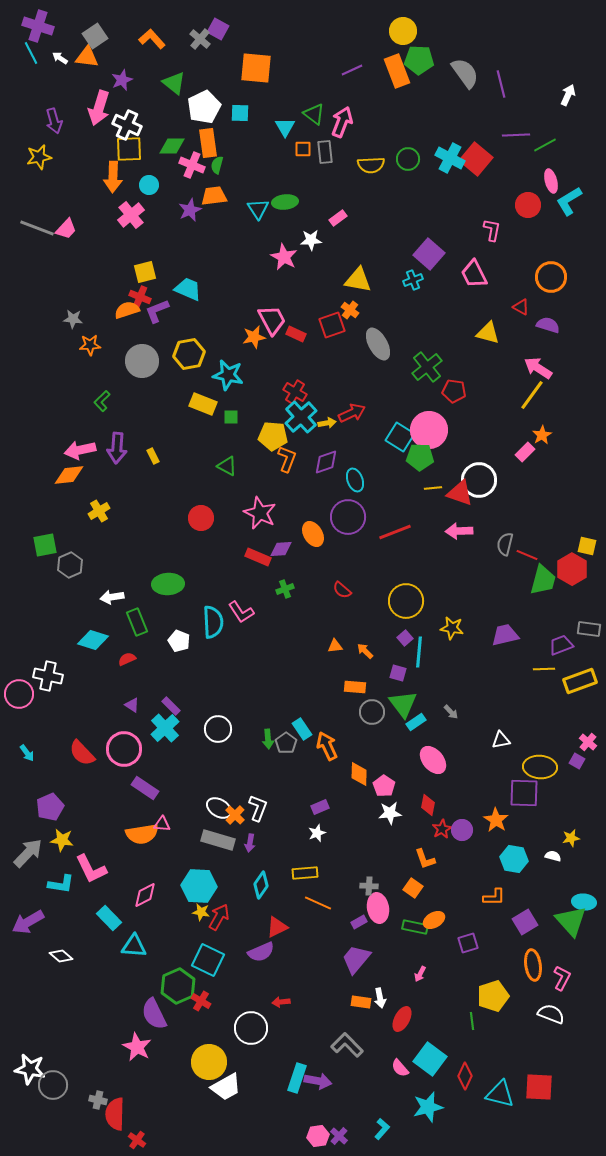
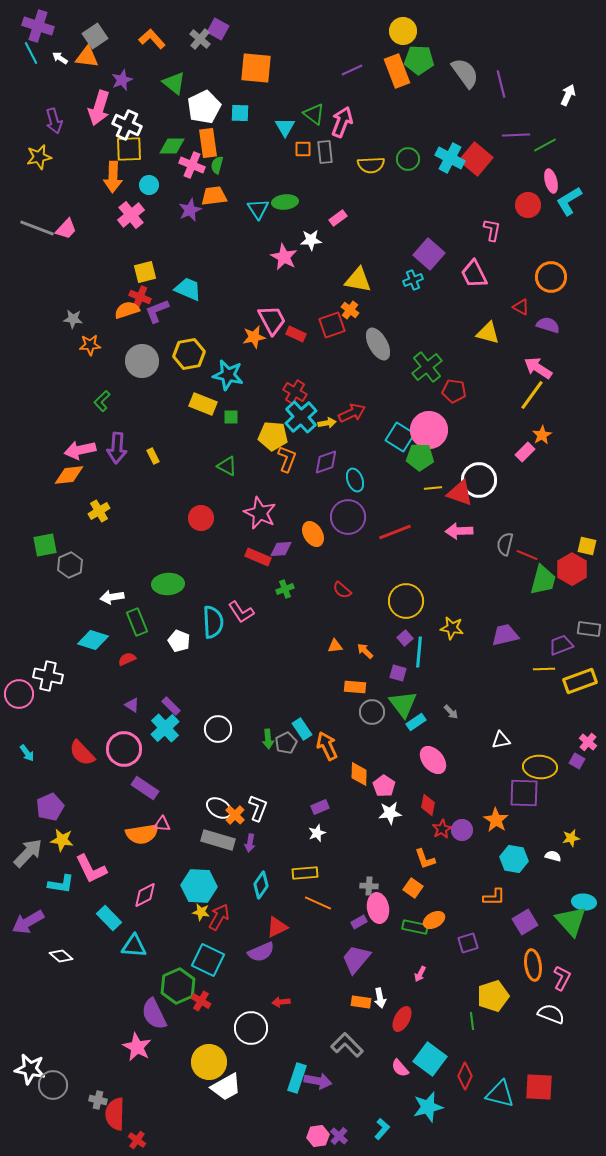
gray pentagon at (286, 743): rotated 10 degrees clockwise
